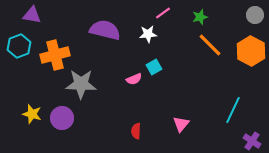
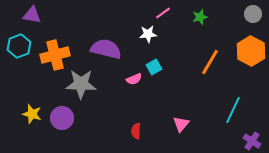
gray circle: moved 2 px left, 1 px up
purple semicircle: moved 1 px right, 19 px down
orange line: moved 17 px down; rotated 76 degrees clockwise
